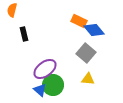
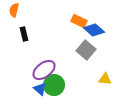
orange semicircle: moved 2 px right
blue diamond: rotated 10 degrees counterclockwise
gray square: moved 3 px up
purple ellipse: moved 1 px left, 1 px down
yellow triangle: moved 17 px right
green circle: moved 1 px right
blue triangle: moved 1 px up
